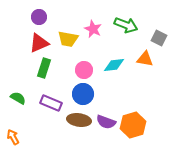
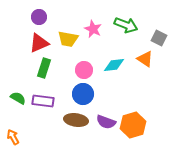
orange triangle: rotated 24 degrees clockwise
purple rectangle: moved 8 px left, 2 px up; rotated 15 degrees counterclockwise
brown ellipse: moved 3 px left
